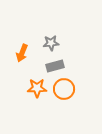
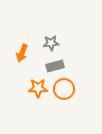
orange star: moved 1 px right
